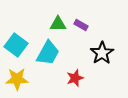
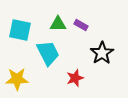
cyan square: moved 4 px right, 15 px up; rotated 25 degrees counterclockwise
cyan trapezoid: rotated 56 degrees counterclockwise
